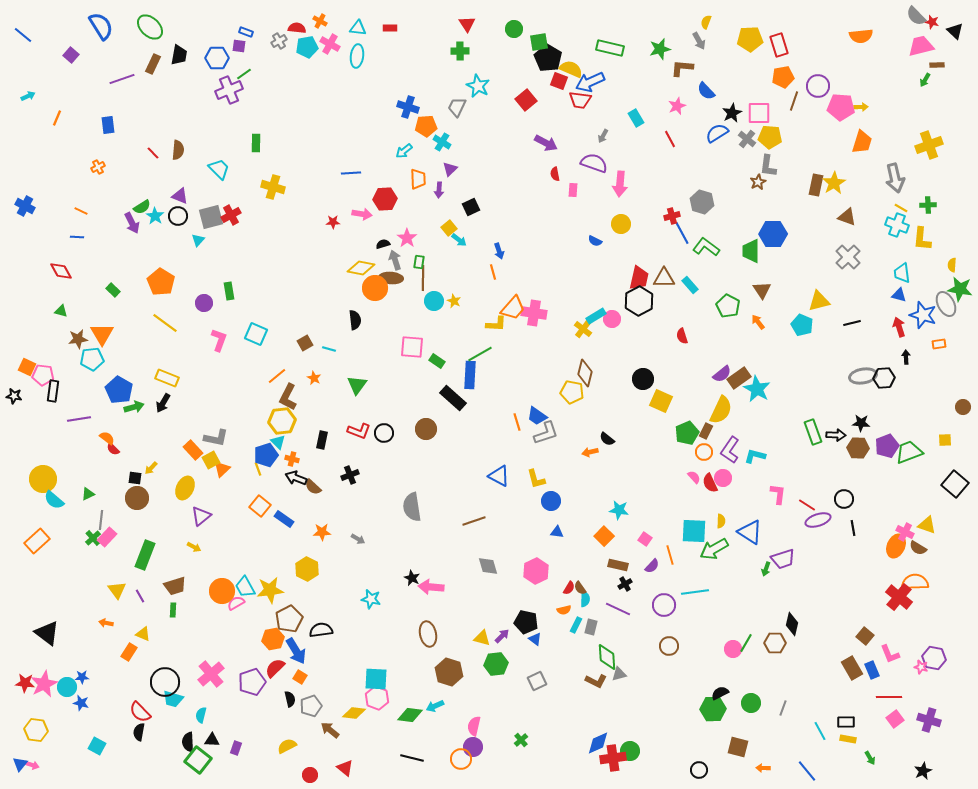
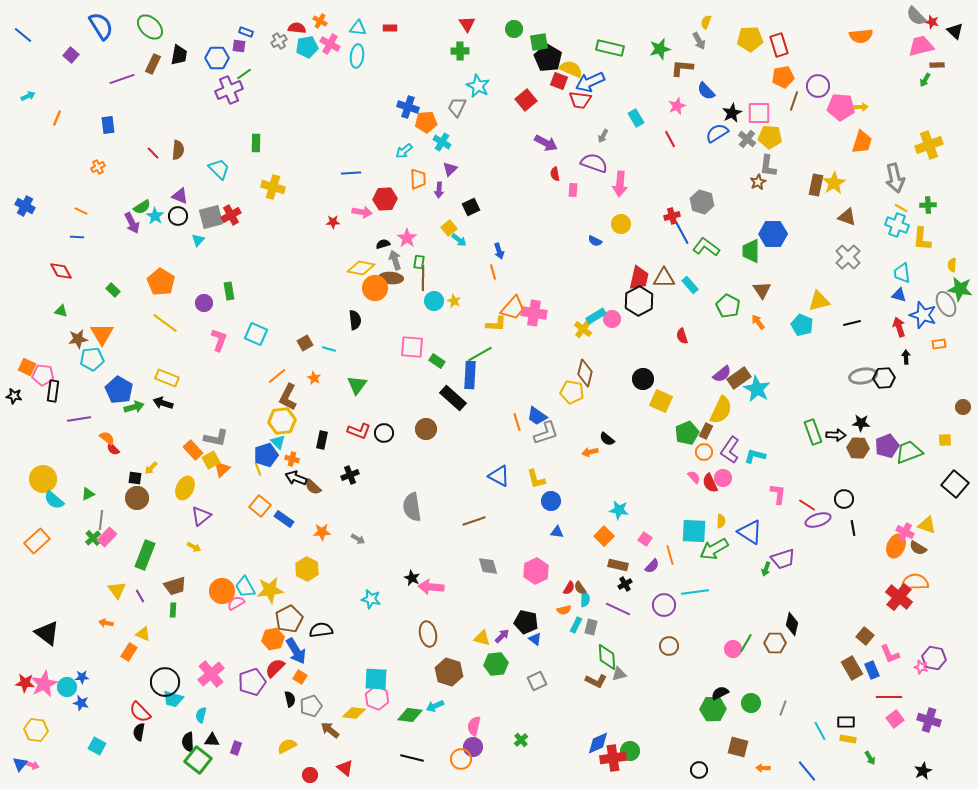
orange pentagon at (426, 126): moved 4 px up
pink arrow at (362, 214): moved 2 px up
black arrow at (163, 403): rotated 78 degrees clockwise
